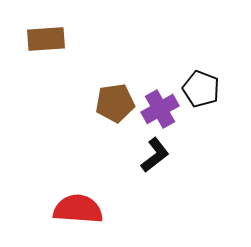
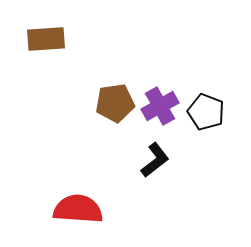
black pentagon: moved 5 px right, 23 px down
purple cross: moved 3 px up
black L-shape: moved 5 px down
